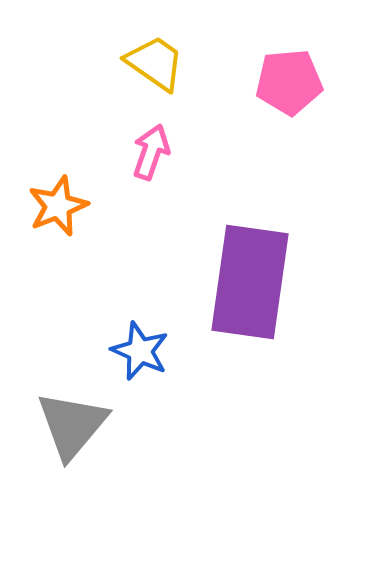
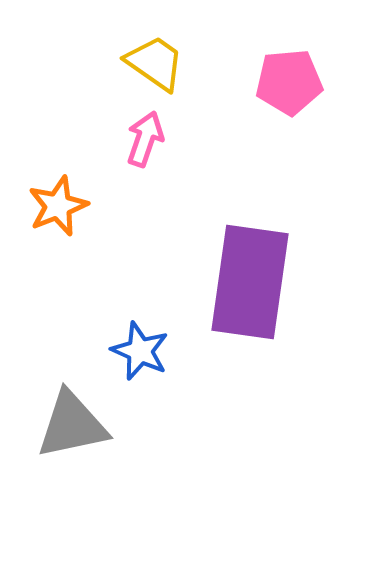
pink arrow: moved 6 px left, 13 px up
gray triangle: rotated 38 degrees clockwise
